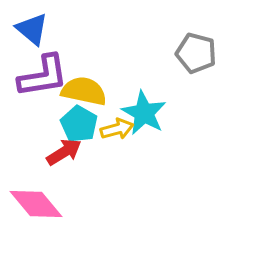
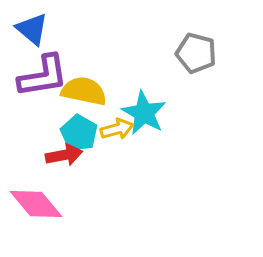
cyan pentagon: moved 9 px down
red arrow: moved 3 px down; rotated 21 degrees clockwise
